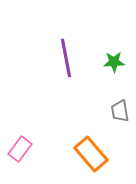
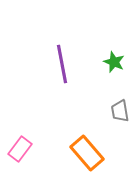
purple line: moved 4 px left, 6 px down
green star: rotated 25 degrees clockwise
orange rectangle: moved 4 px left, 1 px up
